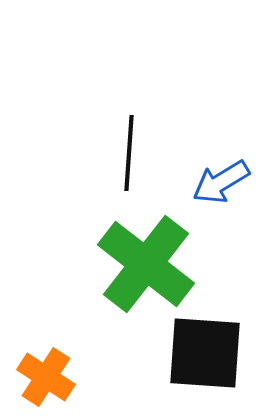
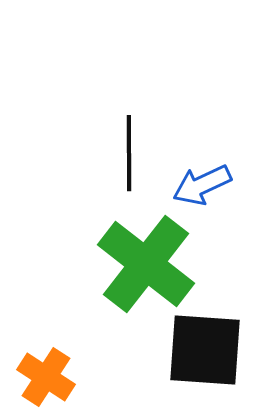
black line: rotated 4 degrees counterclockwise
blue arrow: moved 19 px left, 3 px down; rotated 6 degrees clockwise
black square: moved 3 px up
